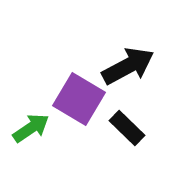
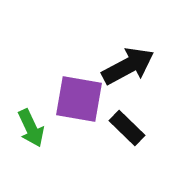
purple square: rotated 21 degrees counterclockwise
green arrow: rotated 99 degrees clockwise
